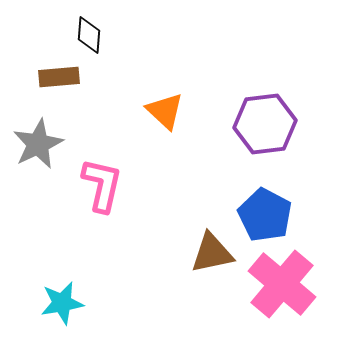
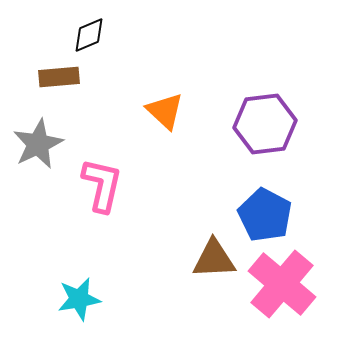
black diamond: rotated 63 degrees clockwise
brown triangle: moved 2 px right, 6 px down; rotated 9 degrees clockwise
cyan star: moved 17 px right, 4 px up
